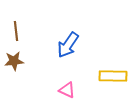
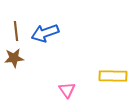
blue arrow: moved 23 px left, 12 px up; rotated 36 degrees clockwise
brown star: moved 3 px up
pink triangle: rotated 30 degrees clockwise
